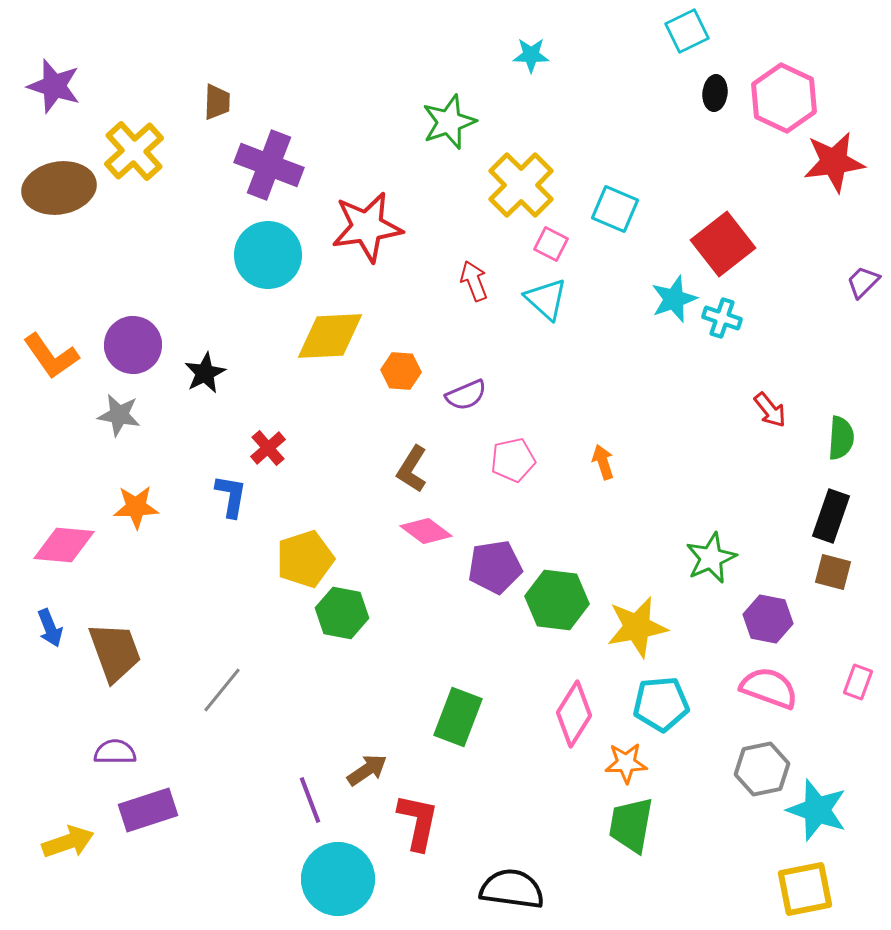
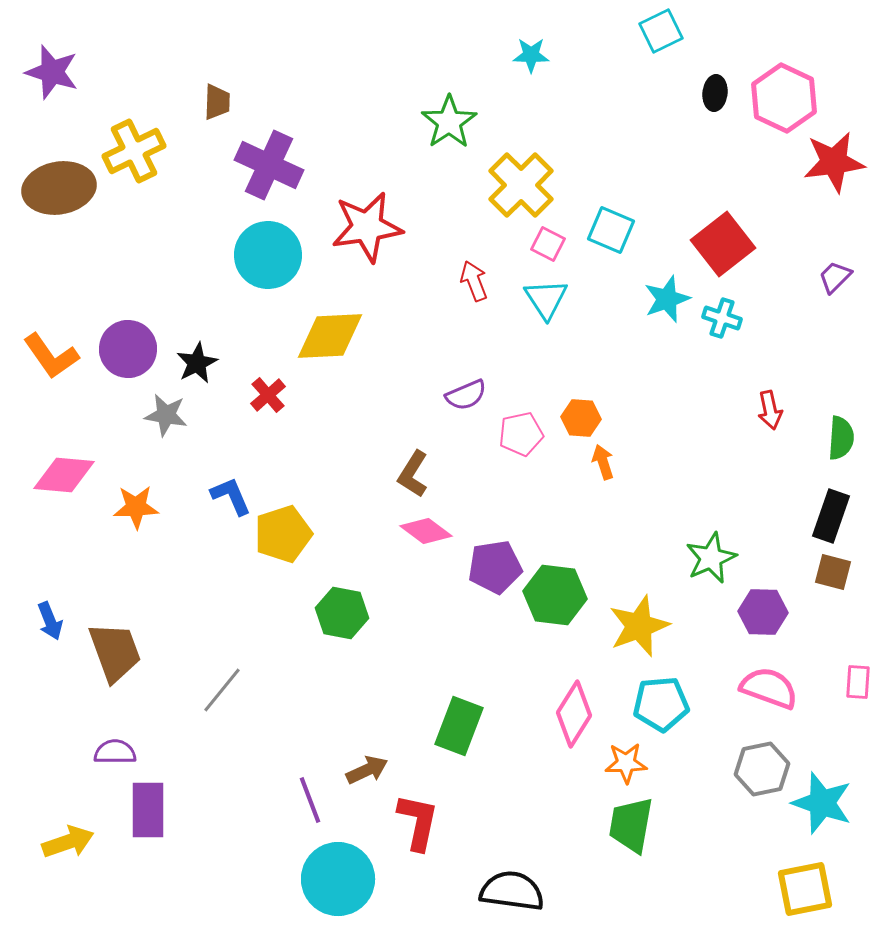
cyan square at (687, 31): moved 26 px left
purple star at (54, 86): moved 2 px left, 14 px up
green star at (449, 122): rotated 14 degrees counterclockwise
yellow cross at (134, 151): rotated 16 degrees clockwise
purple cross at (269, 165): rotated 4 degrees clockwise
cyan square at (615, 209): moved 4 px left, 21 px down
pink square at (551, 244): moved 3 px left
purple trapezoid at (863, 282): moved 28 px left, 5 px up
cyan triangle at (546, 299): rotated 15 degrees clockwise
cyan star at (674, 299): moved 7 px left
purple circle at (133, 345): moved 5 px left, 4 px down
orange hexagon at (401, 371): moved 180 px right, 47 px down
black star at (205, 373): moved 8 px left, 10 px up
red arrow at (770, 410): rotated 27 degrees clockwise
gray star at (119, 415): moved 47 px right
red cross at (268, 448): moved 53 px up
pink pentagon at (513, 460): moved 8 px right, 26 px up
brown L-shape at (412, 469): moved 1 px right, 5 px down
blue L-shape at (231, 496): rotated 33 degrees counterclockwise
pink diamond at (64, 545): moved 70 px up
yellow pentagon at (305, 559): moved 22 px left, 25 px up
green hexagon at (557, 600): moved 2 px left, 5 px up
purple hexagon at (768, 619): moved 5 px left, 7 px up; rotated 9 degrees counterclockwise
yellow star at (637, 627): moved 2 px right, 1 px up; rotated 10 degrees counterclockwise
blue arrow at (50, 628): moved 7 px up
pink rectangle at (858, 682): rotated 16 degrees counterclockwise
green rectangle at (458, 717): moved 1 px right, 9 px down
brown arrow at (367, 770): rotated 9 degrees clockwise
purple rectangle at (148, 810): rotated 72 degrees counterclockwise
cyan star at (817, 810): moved 5 px right, 7 px up
black semicircle at (512, 889): moved 2 px down
